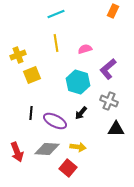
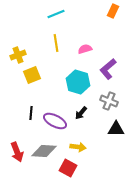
gray diamond: moved 3 px left, 2 px down
red square: rotated 12 degrees counterclockwise
